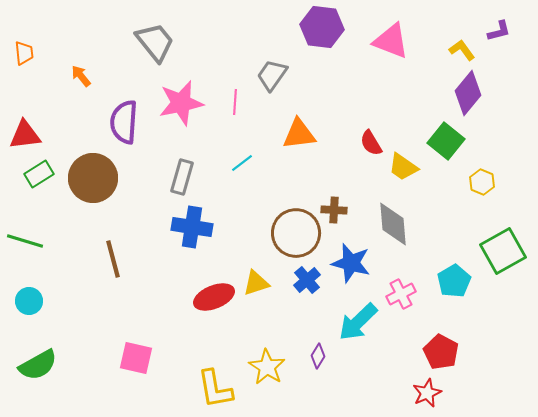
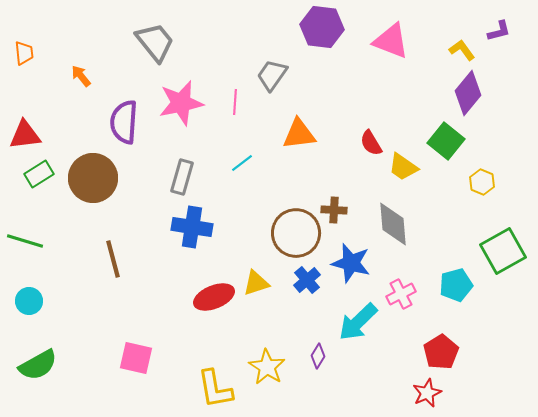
cyan pentagon at (454, 281): moved 2 px right, 4 px down; rotated 16 degrees clockwise
red pentagon at (441, 352): rotated 12 degrees clockwise
